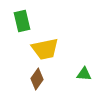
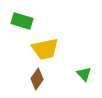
green rectangle: rotated 60 degrees counterclockwise
green triangle: rotated 42 degrees clockwise
